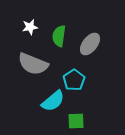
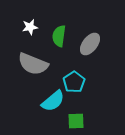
cyan pentagon: moved 2 px down
